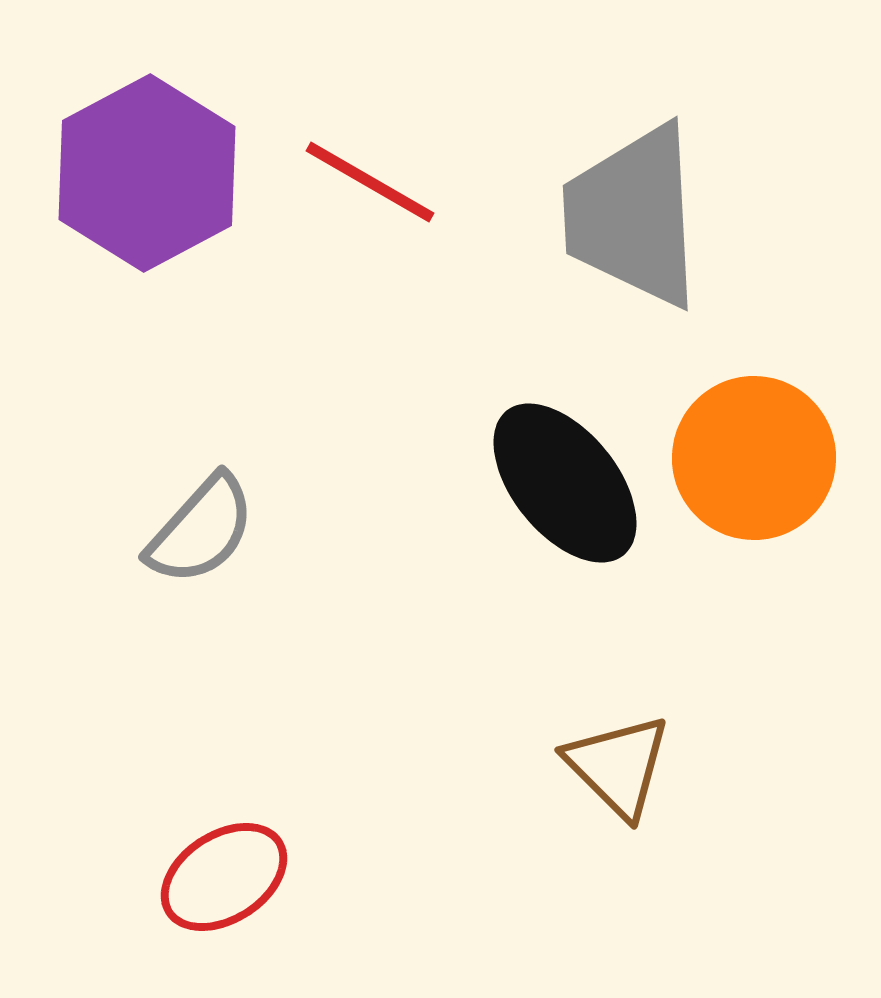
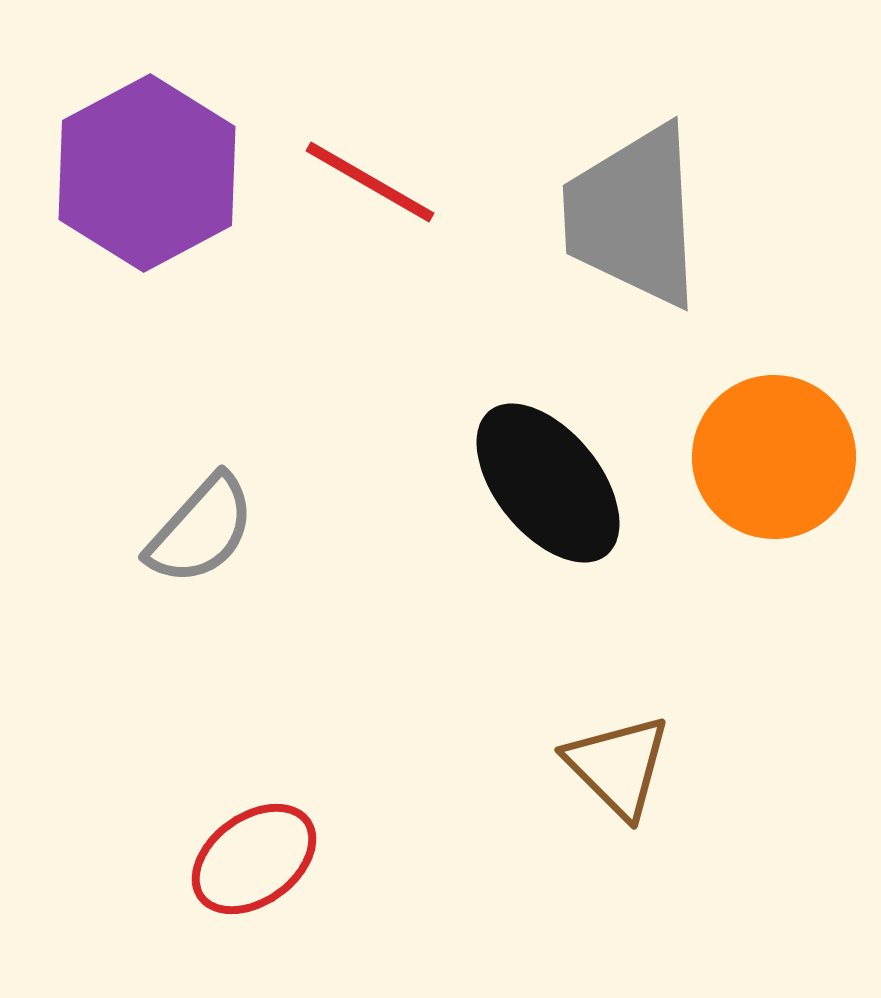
orange circle: moved 20 px right, 1 px up
black ellipse: moved 17 px left
red ellipse: moved 30 px right, 18 px up; rotated 3 degrees counterclockwise
